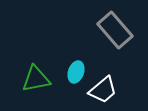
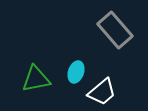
white trapezoid: moved 1 px left, 2 px down
